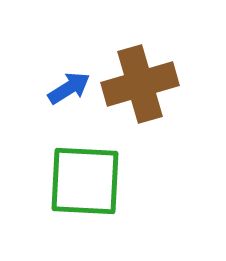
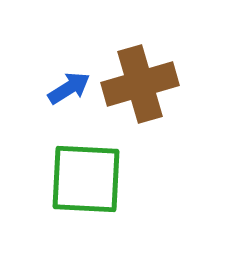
green square: moved 1 px right, 2 px up
